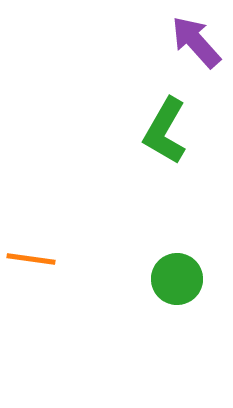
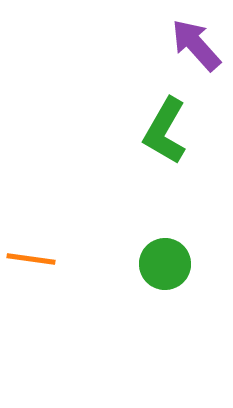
purple arrow: moved 3 px down
green circle: moved 12 px left, 15 px up
